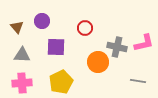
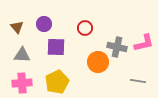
purple circle: moved 2 px right, 3 px down
yellow pentagon: moved 4 px left
